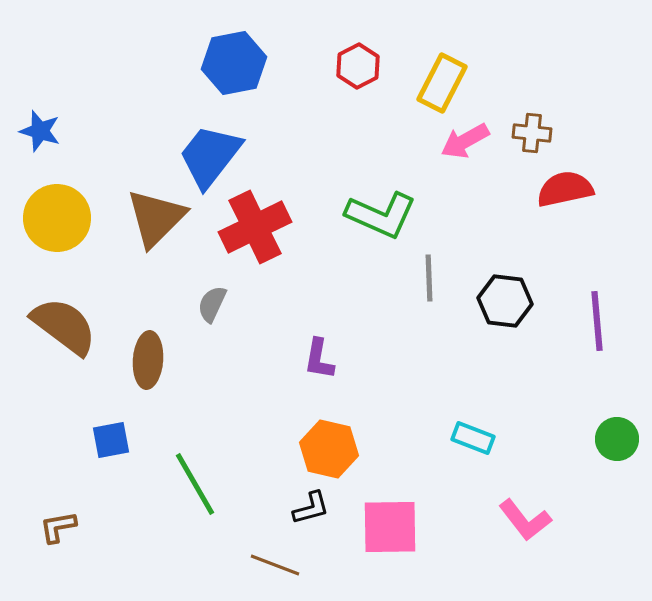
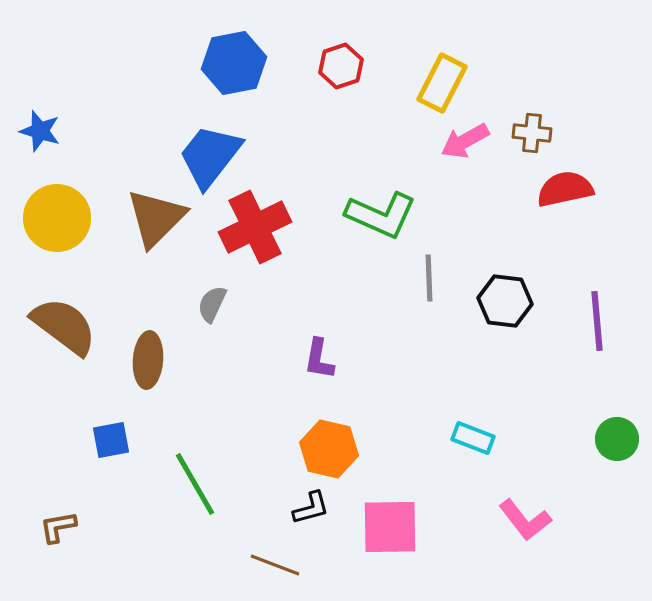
red hexagon: moved 17 px left; rotated 9 degrees clockwise
